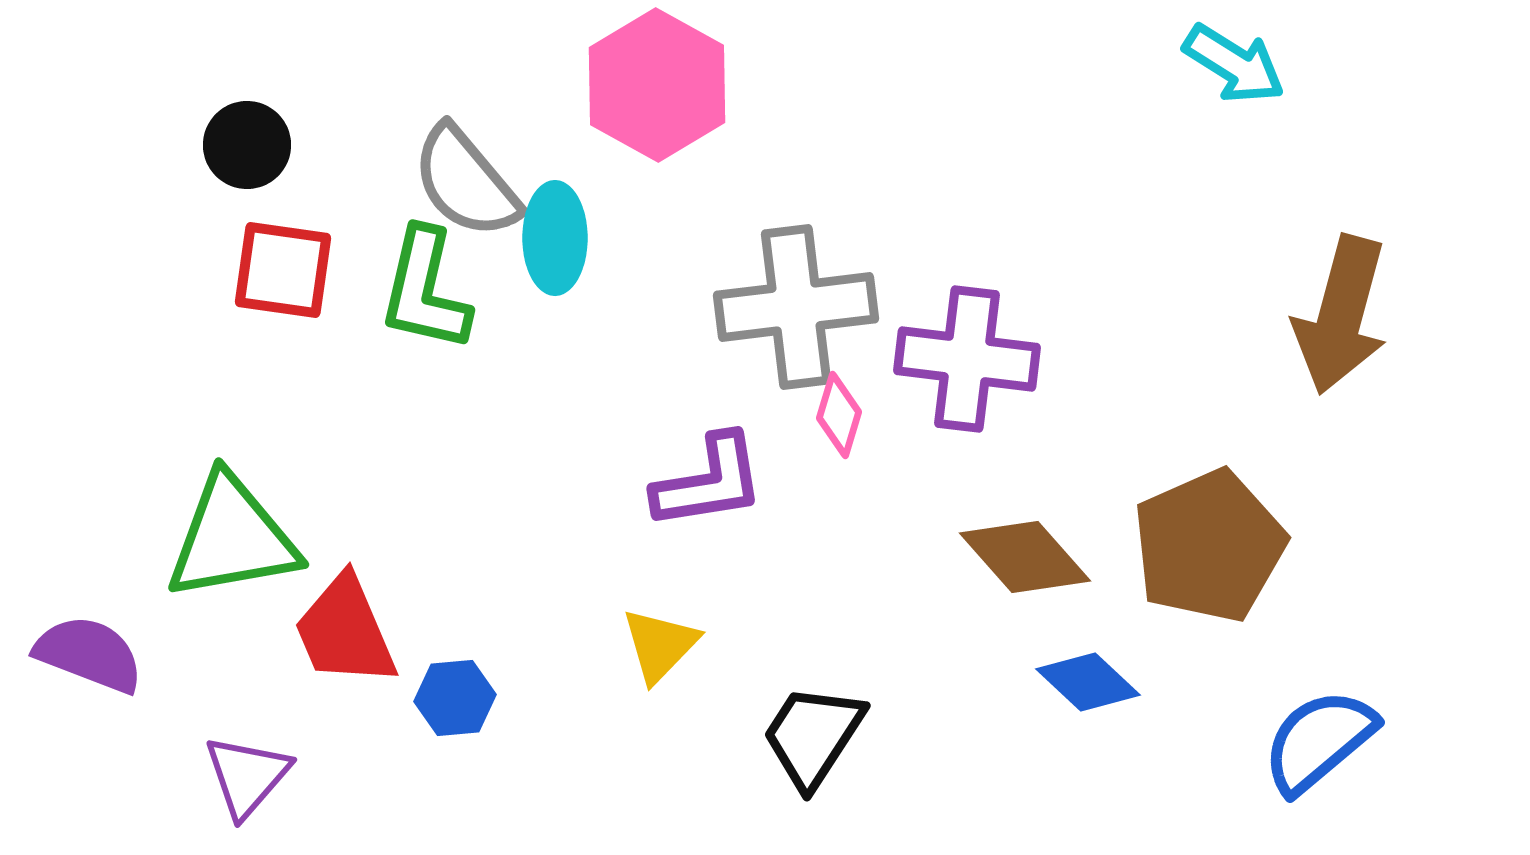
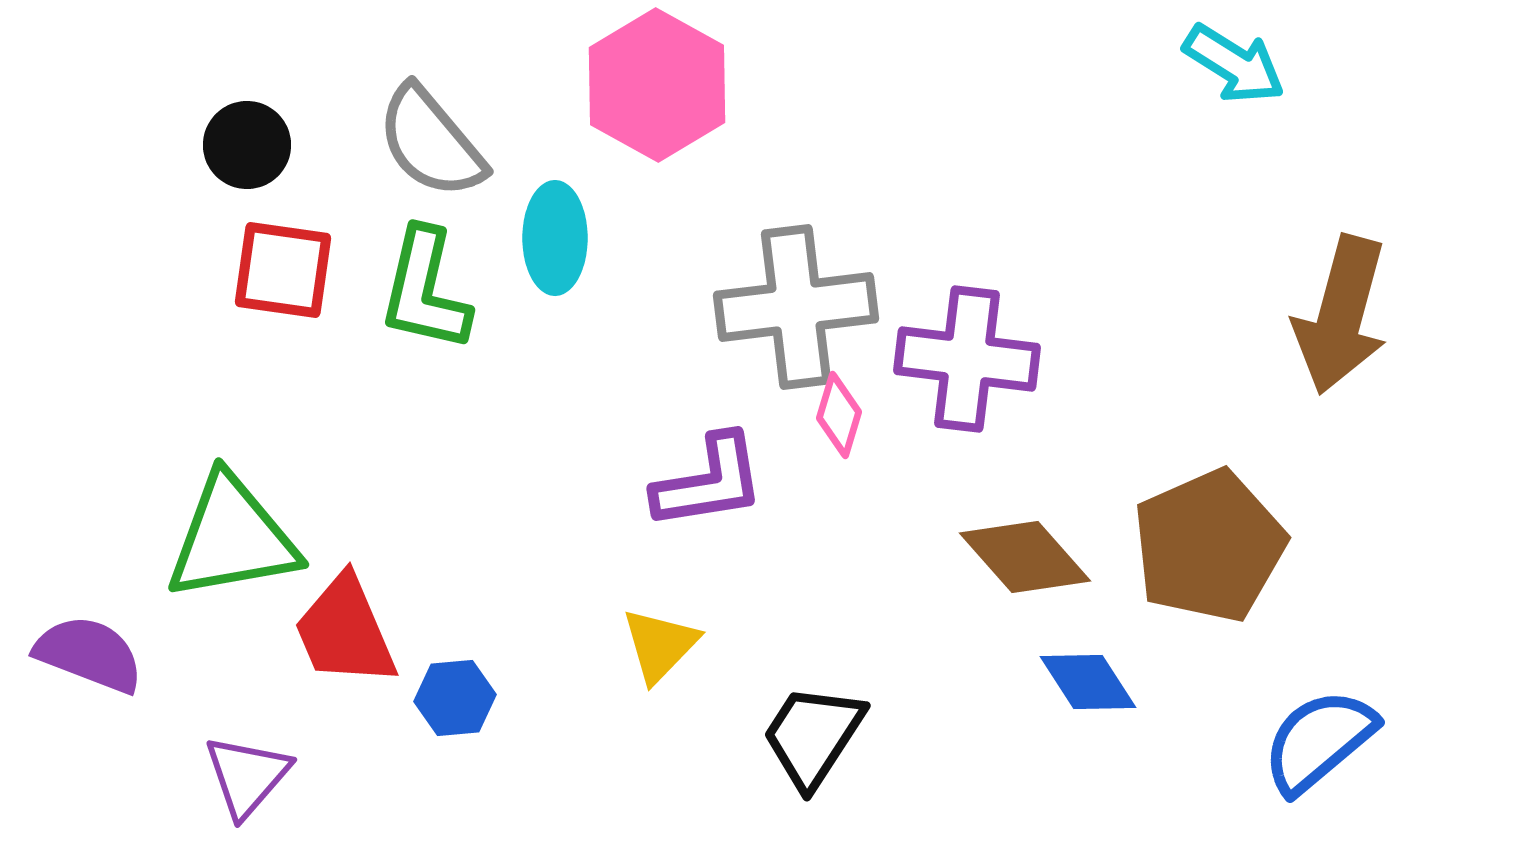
gray semicircle: moved 35 px left, 40 px up
blue diamond: rotated 14 degrees clockwise
